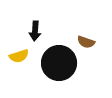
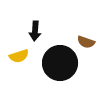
black circle: moved 1 px right
